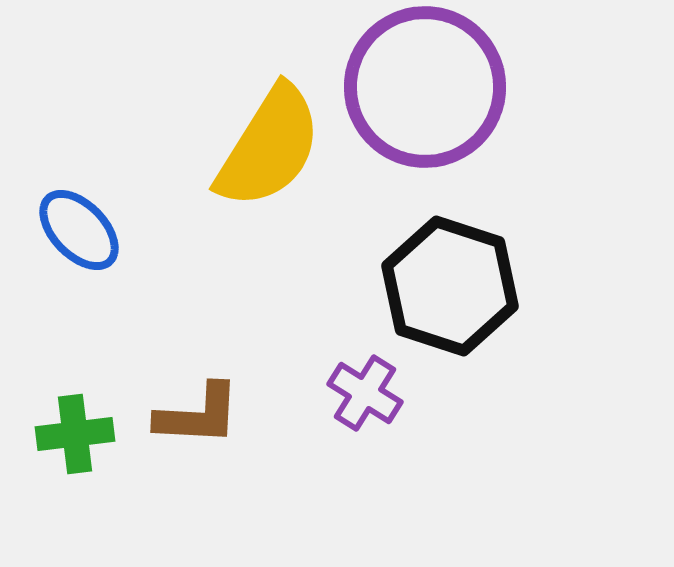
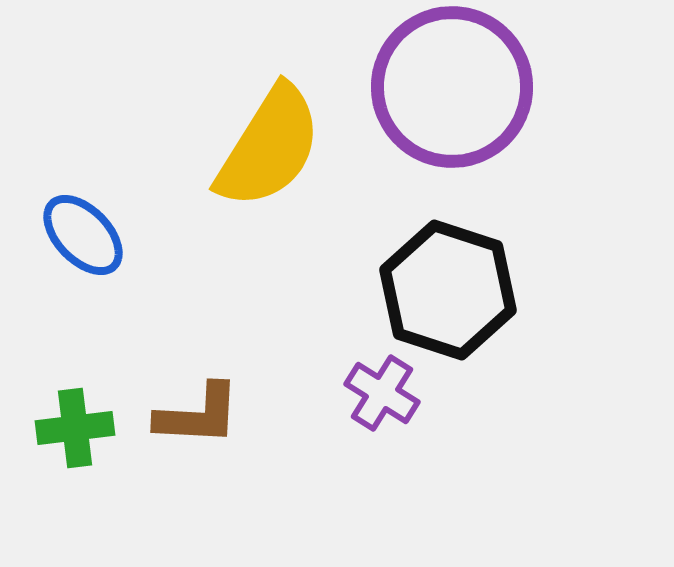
purple circle: moved 27 px right
blue ellipse: moved 4 px right, 5 px down
black hexagon: moved 2 px left, 4 px down
purple cross: moved 17 px right
green cross: moved 6 px up
